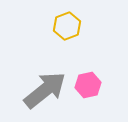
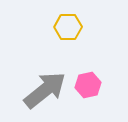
yellow hexagon: moved 1 px right, 1 px down; rotated 20 degrees clockwise
